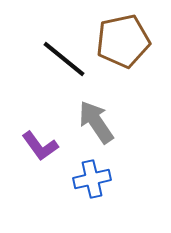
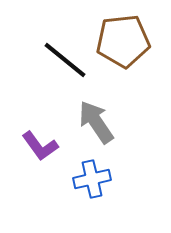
brown pentagon: rotated 6 degrees clockwise
black line: moved 1 px right, 1 px down
